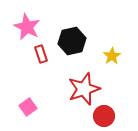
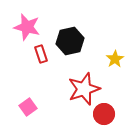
pink star: rotated 12 degrees counterclockwise
black hexagon: moved 2 px left
yellow star: moved 3 px right, 3 px down
red circle: moved 2 px up
